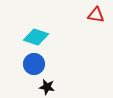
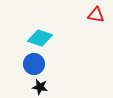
cyan diamond: moved 4 px right, 1 px down
black star: moved 7 px left
